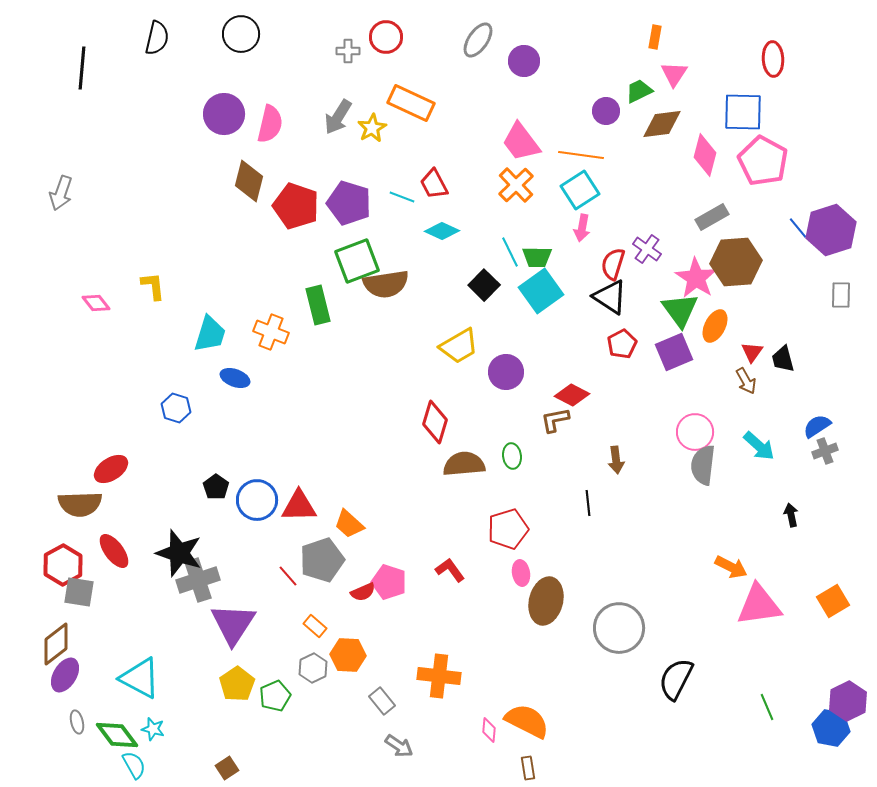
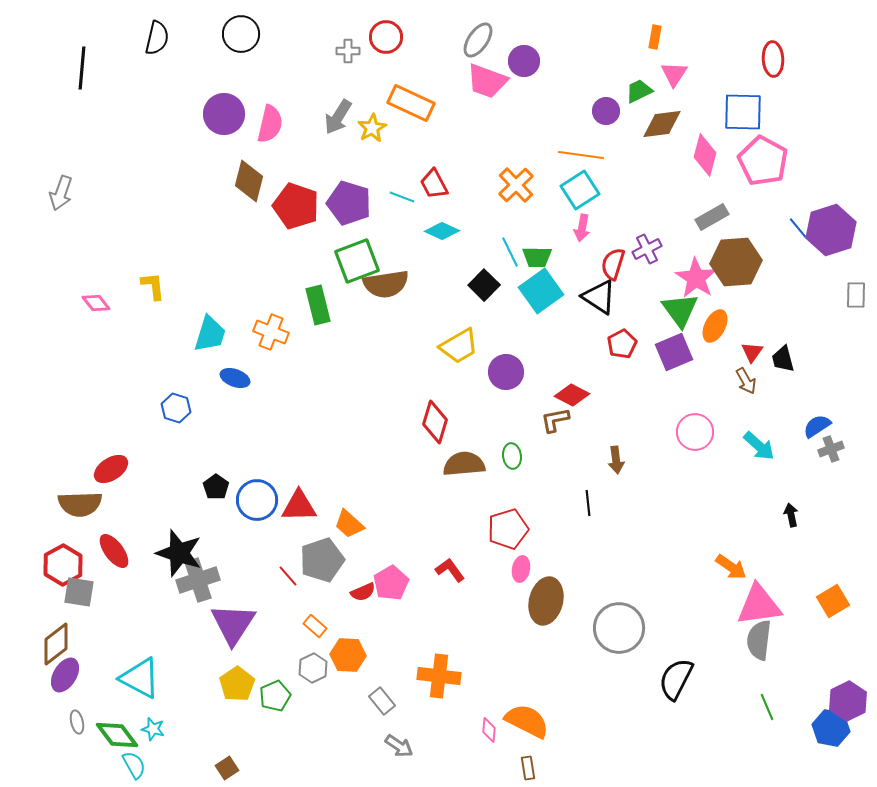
pink trapezoid at (521, 142): moved 34 px left, 61 px up; rotated 33 degrees counterclockwise
purple cross at (647, 249): rotated 28 degrees clockwise
gray rectangle at (841, 295): moved 15 px right
black triangle at (610, 297): moved 11 px left
gray cross at (825, 451): moved 6 px right, 2 px up
gray semicircle at (703, 465): moved 56 px right, 175 px down
orange arrow at (731, 567): rotated 8 degrees clockwise
pink ellipse at (521, 573): moved 4 px up; rotated 20 degrees clockwise
pink pentagon at (389, 582): moved 2 px right, 1 px down; rotated 24 degrees clockwise
